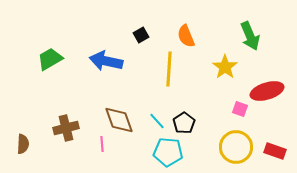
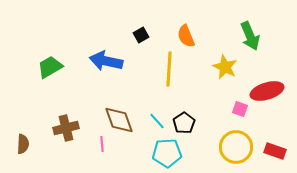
green trapezoid: moved 8 px down
yellow star: rotated 10 degrees counterclockwise
cyan pentagon: moved 1 px left, 1 px down; rotated 8 degrees counterclockwise
